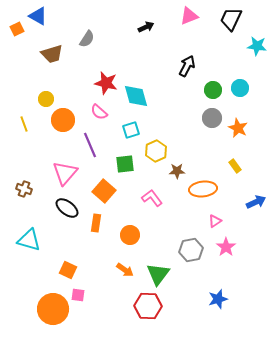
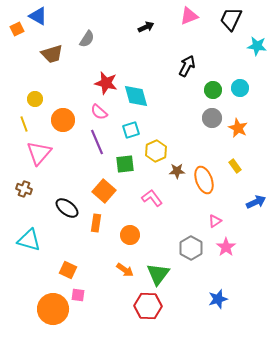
yellow circle at (46, 99): moved 11 px left
purple line at (90, 145): moved 7 px right, 3 px up
pink triangle at (65, 173): moved 26 px left, 20 px up
orange ellipse at (203, 189): moved 1 px right, 9 px up; rotated 76 degrees clockwise
gray hexagon at (191, 250): moved 2 px up; rotated 20 degrees counterclockwise
